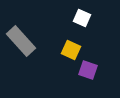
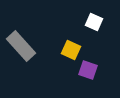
white square: moved 12 px right, 4 px down
gray rectangle: moved 5 px down
